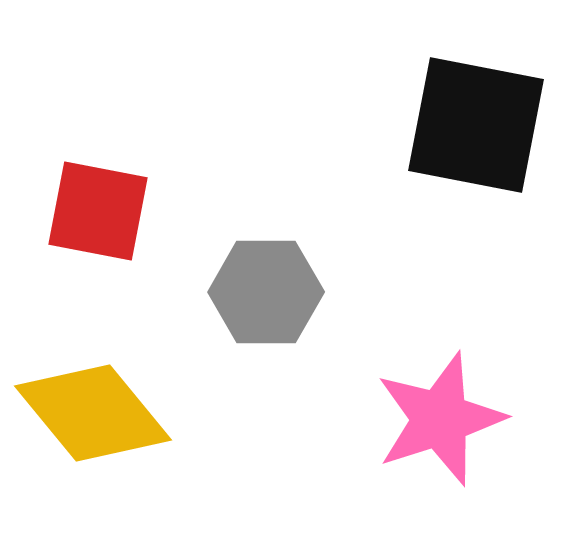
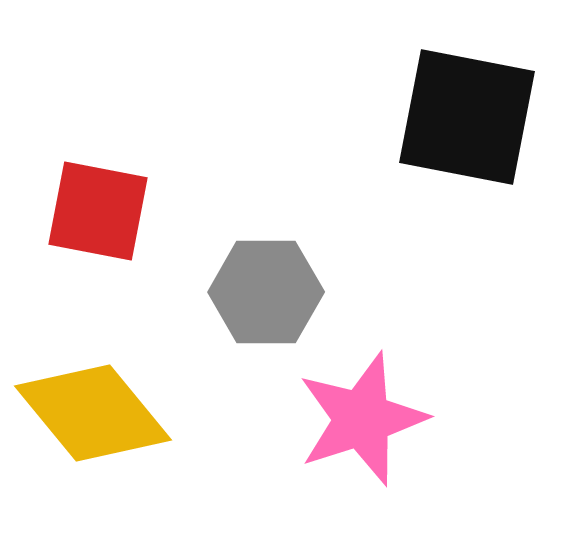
black square: moved 9 px left, 8 px up
pink star: moved 78 px left
